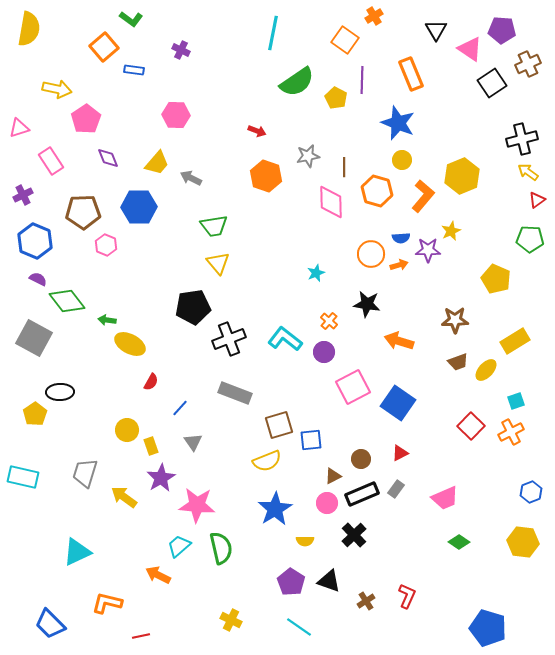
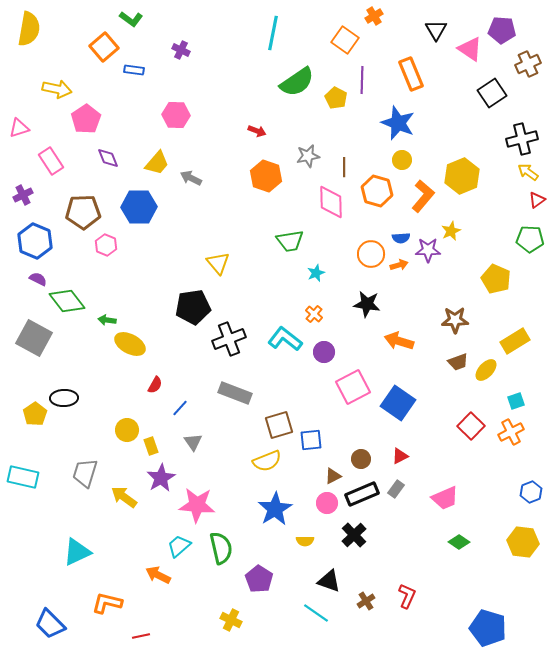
black square at (492, 83): moved 10 px down
green trapezoid at (214, 226): moved 76 px right, 15 px down
orange cross at (329, 321): moved 15 px left, 7 px up
red semicircle at (151, 382): moved 4 px right, 3 px down
black ellipse at (60, 392): moved 4 px right, 6 px down
red triangle at (400, 453): moved 3 px down
purple pentagon at (291, 582): moved 32 px left, 3 px up
cyan line at (299, 627): moved 17 px right, 14 px up
